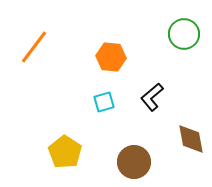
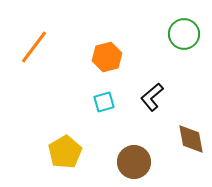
orange hexagon: moved 4 px left; rotated 20 degrees counterclockwise
yellow pentagon: rotated 8 degrees clockwise
